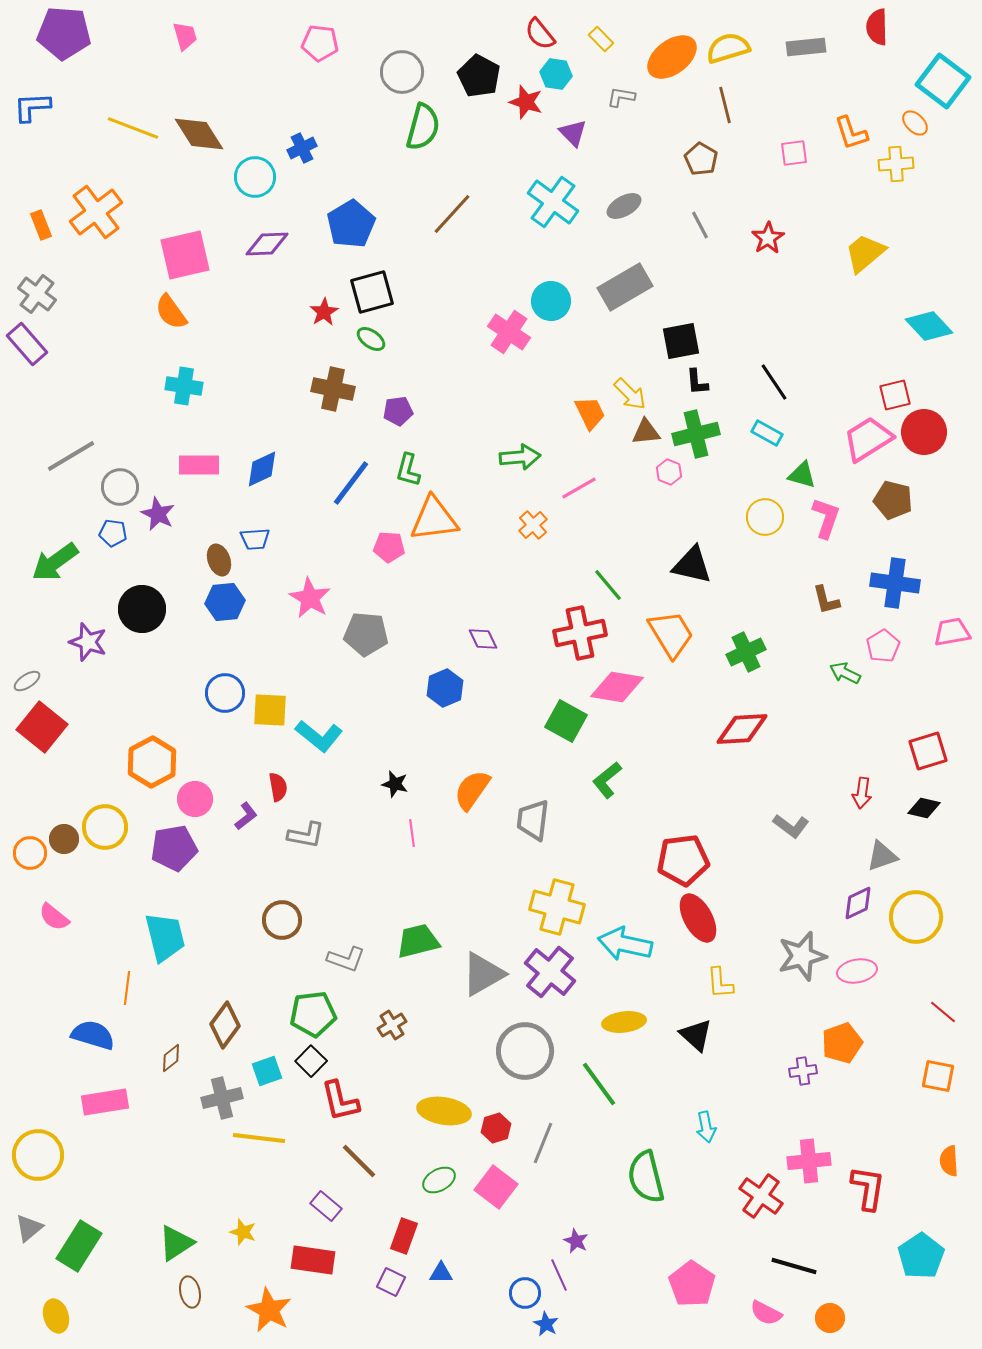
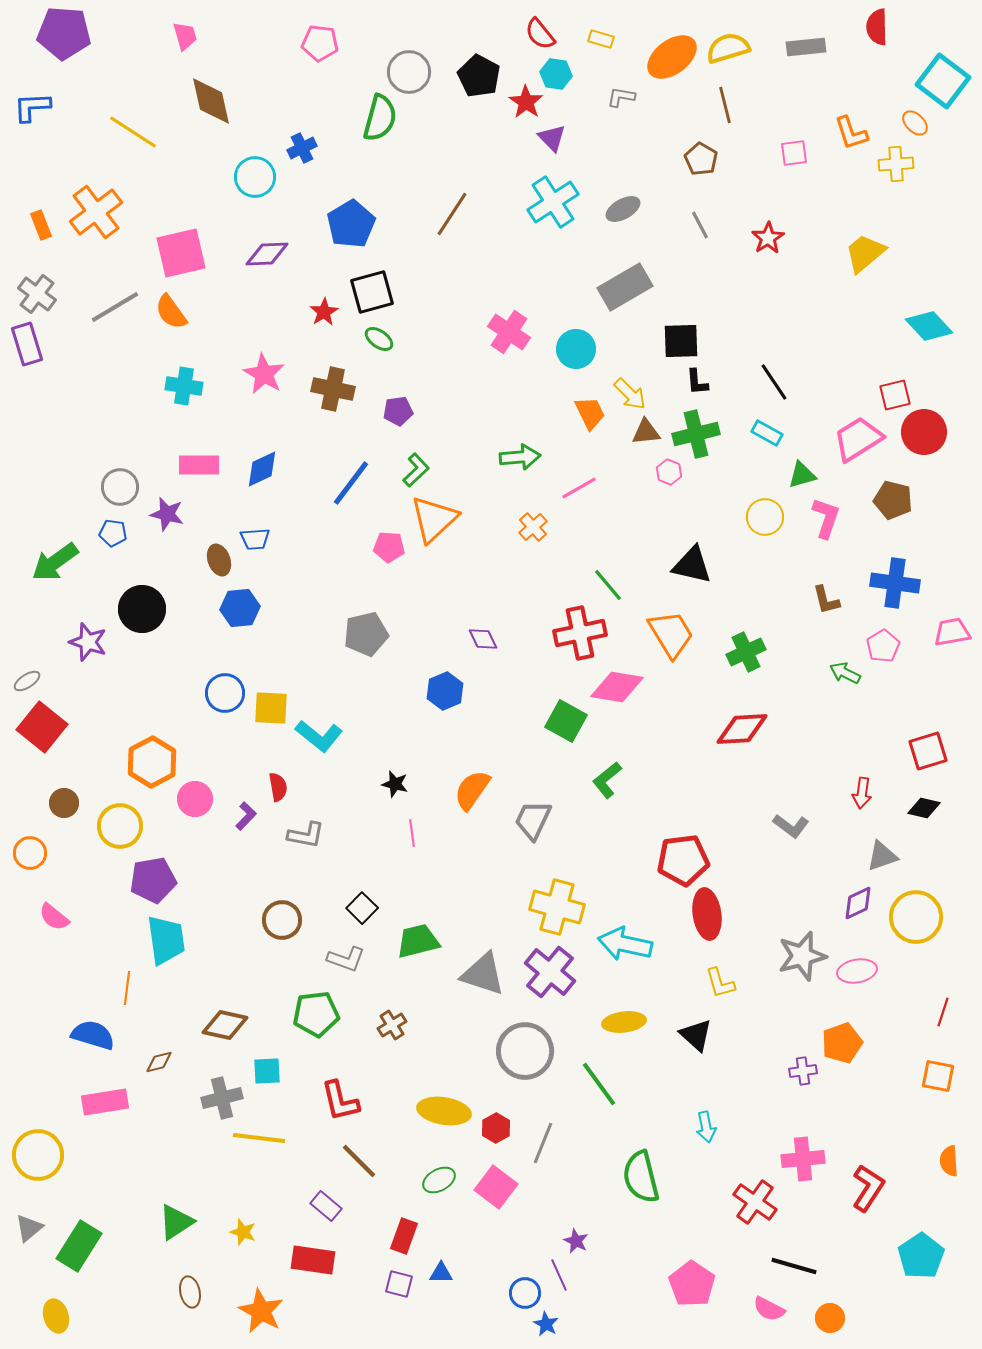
yellow rectangle at (601, 39): rotated 30 degrees counterclockwise
gray circle at (402, 72): moved 7 px right
red star at (526, 102): rotated 16 degrees clockwise
green semicircle at (423, 127): moved 43 px left, 9 px up
yellow line at (133, 128): moved 4 px down; rotated 12 degrees clockwise
purple triangle at (573, 133): moved 21 px left, 5 px down
brown diamond at (199, 134): moved 12 px right, 33 px up; rotated 20 degrees clockwise
cyan cross at (553, 202): rotated 21 degrees clockwise
gray ellipse at (624, 206): moved 1 px left, 3 px down
brown line at (452, 214): rotated 9 degrees counterclockwise
purple diamond at (267, 244): moved 10 px down
pink square at (185, 255): moved 4 px left, 2 px up
cyan circle at (551, 301): moved 25 px right, 48 px down
green ellipse at (371, 339): moved 8 px right
black square at (681, 341): rotated 9 degrees clockwise
purple rectangle at (27, 344): rotated 24 degrees clockwise
pink trapezoid at (868, 439): moved 10 px left
gray line at (71, 456): moved 44 px right, 149 px up
green L-shape at (408, 470): moved 8 px right; rotated 148 degrees counterclockwise
green triangle at (802, 475): rotated 32 degrees counterclockwise
purple star at (158, 514): moved 9 px right; rotated 12 degrees counterclockwise
orange triangle at (434, 519): rotated 36 degrees counterclockwise
orange cross at (533, 525): moved 2 px down
pink star at (310, 598): moved 46 px left, 224 px up
blue hexagon at (225, 602): moved 15 px right, 6 px down
gray pentagon at (366, 634): rotated 18 degrees counterclockwise
blue hexagon at (445, 688): moved 3 px down
yellow square at (270, 710): moved 1 px right, 2 px up
purple L-shape at (246, 816): rotated 8 degrees counterclockwise
gray trapezoid at (533, 820): rotated 18 degrees clockwise
yellow circle at (105, 827): moved 15 px right, 1 px up
brown circle at (64, 839): moved 36 px up
purple pentagon at (174, 848): moved 21 px left, 32 px down
red ellipse at (698, 918): moved 9 px right, 4 px up; rotated 21 degrees clockwise
cyan trapezoid at (165, 937): moved 1 px right, 3 px down; rotated 6 degrees clockwise
gray triangle at (483, 974): rotated 48 degrees clockwise
yellow L-shape at (720, 983): rotated 12 degrees counterclockwise
red line at (943, 1012): rotated 68 degrees clockwise
green pentagon at (313, 1014): moved 3 px right
brown diamond at (225, 1025): rotated 66 degrees clockwise
brown diamond at (171, 1058): moved 12 px left, 4 px down; rotated 24 degrees clockwise
black square at (311, 1061): moved 51 px right, 153 px up
cyan square at (267, 1071): rotated 16 degrees clockwise
red hexagon at (496, 1128): rotated 12 degrees counterclockwise
pink cross at (809, 1161): moved 6 px left, 2 px up
green semicircle at (646, 1177): moved 5 px left
red L-shape at (868, 1188): rotated 24 degrees clockwise
red cross at (761, 1196): moved 6 px left, 6 px down
green triangle at (176, 1243): moved 21 px up
purple square at (391, 1282): moved 8 px right, 2 px down; rotated 12 degrees counterclockwise
orange star at (269, 1310): moved 8 px left, 1 px down
pink semicircle at (766, 1313): moved 3 px right, 4 px up
